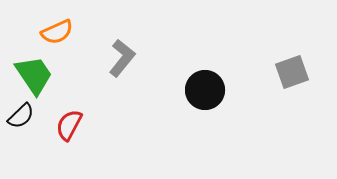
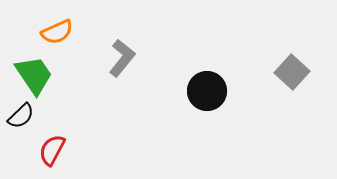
gray square: rotated 28 degrees counterclockwise
black circle: moved 2 px right, 1 px down
red semicircle: moved 17 px left, 25 px down
